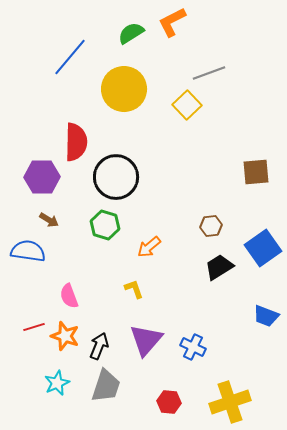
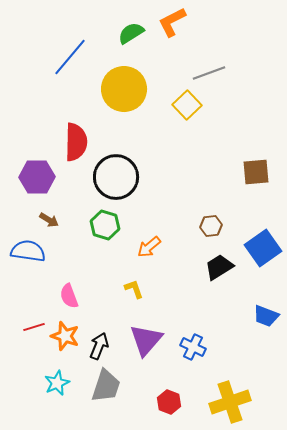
purple hexagon: moved 5 px left
red hexagon: rotated 15 degrees clockwise
